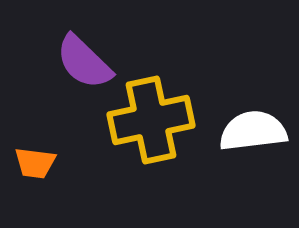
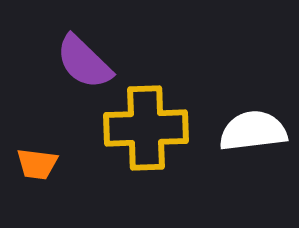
yellow cross: moved 5 px left, 8 px down; rotated 10 degrees clockwise
orange trapezoid: moved 2 px right, 1 px down
